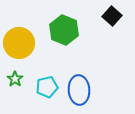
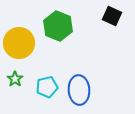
black square: rotated 18 degrees counterclockwise
green hexagon: moved 6 px left, 4 px up
